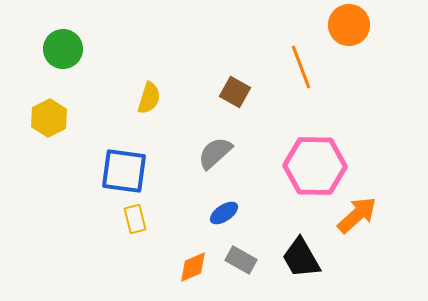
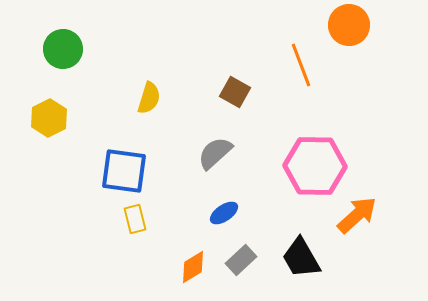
orange line: moved 2 px up
gray rectangle: rotated 72 degrees counterclockwise
orange diamond: rotated 8 degrees counterclockwise
